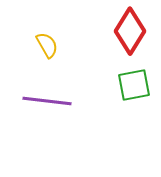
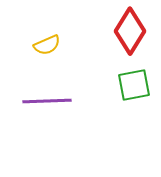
yellow semicircle: rotated 96 degrees clockwise
purple line: rotated 9 degrees counterclockwise
